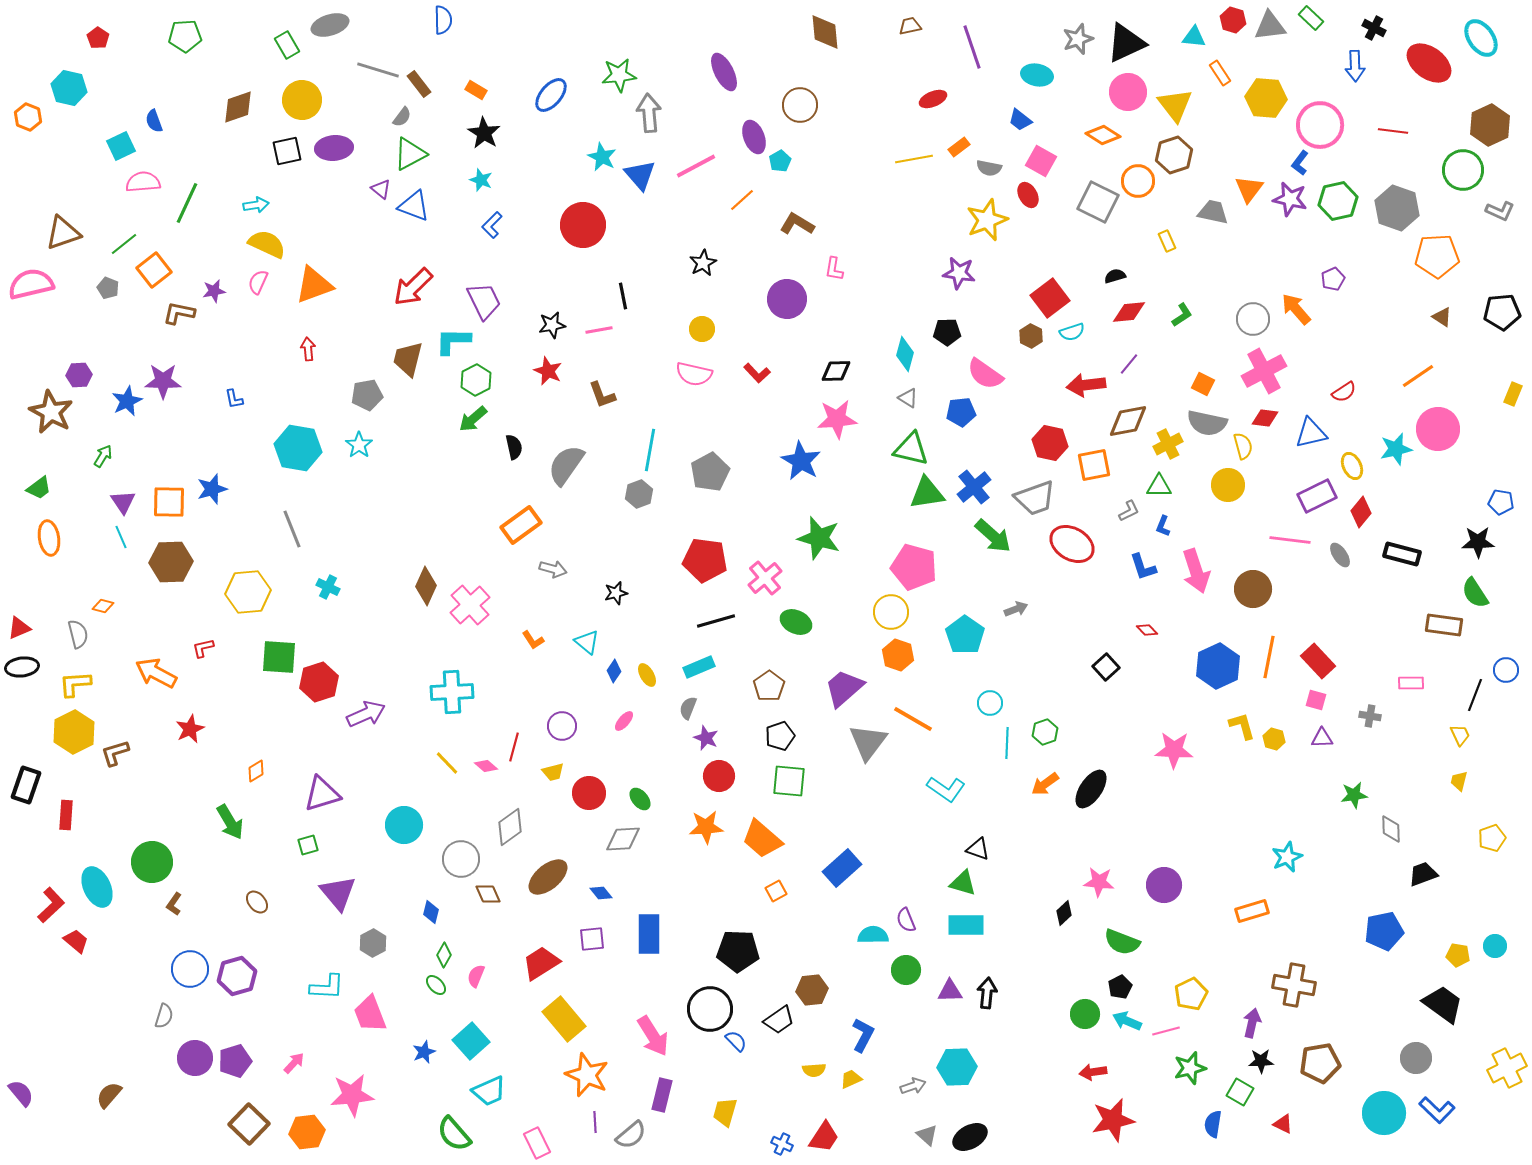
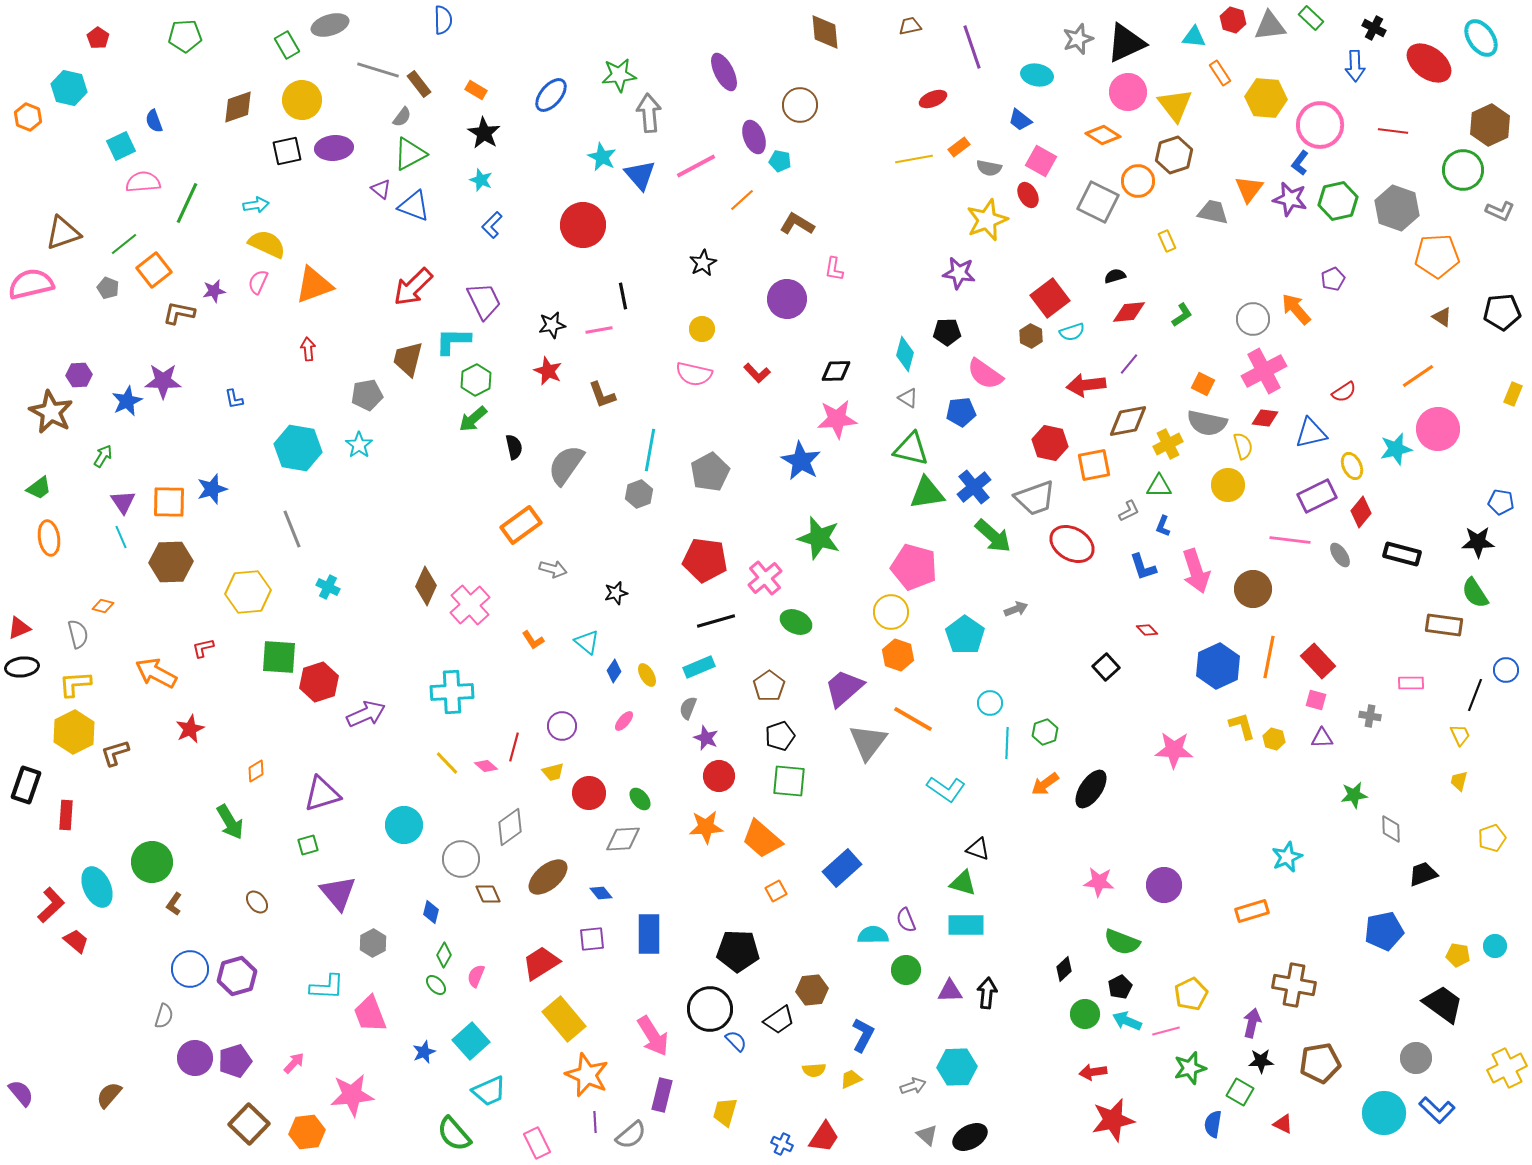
cyan pentagon at (780, 161): rotated 30 degrees counterclockwise
black diamond at (1064, 913): moved 56 px down
